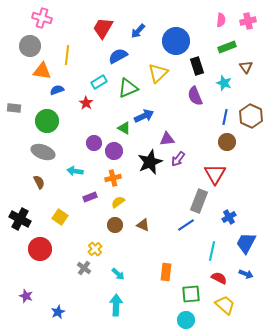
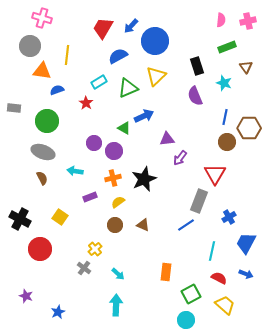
blue arrow at (138, 31): moved 7 px left, 5 px up
blue circle at (176, 41): moved 21 px left
yellow triangle at (158, 73): moved 2 px left, 3 px down
brown hexagon at (251, 116): moved 2 px left, 12 px down; rotated 25 degrees counterclockwise
purple arrow at (178, 159): moved 2 px right, 1 px up
black star at (150, 162): moved 6 px left, 17 px down
brown semicircle at (39, 182): moved 3 px right, 4 px up
green square at (191, 294): rotated 24 degrees counterclockwise
